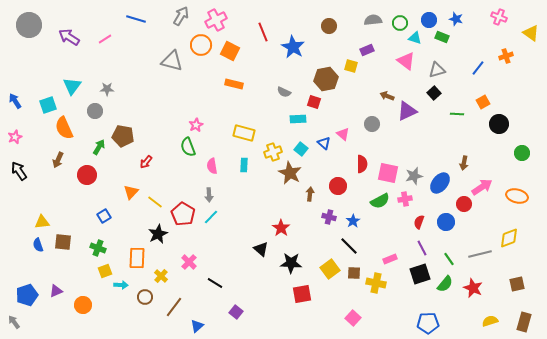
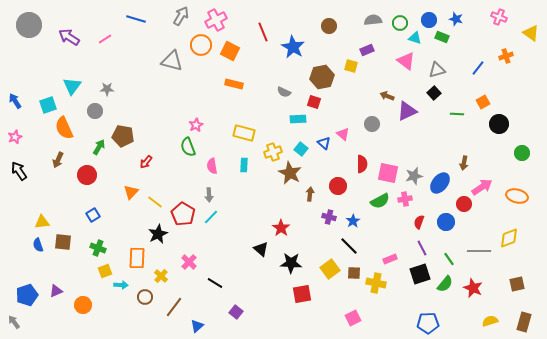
brown hexagon at (326, 79): moved 4 px left, 2 px up
blue square at (104, 216): moved 11 px left, 1 px up
gray line at (480, 254): moved 1 px left, 3 px up; rotated 15 degrees clockwise
pink square at (353, 318): rotated 21 degrees clockwise
